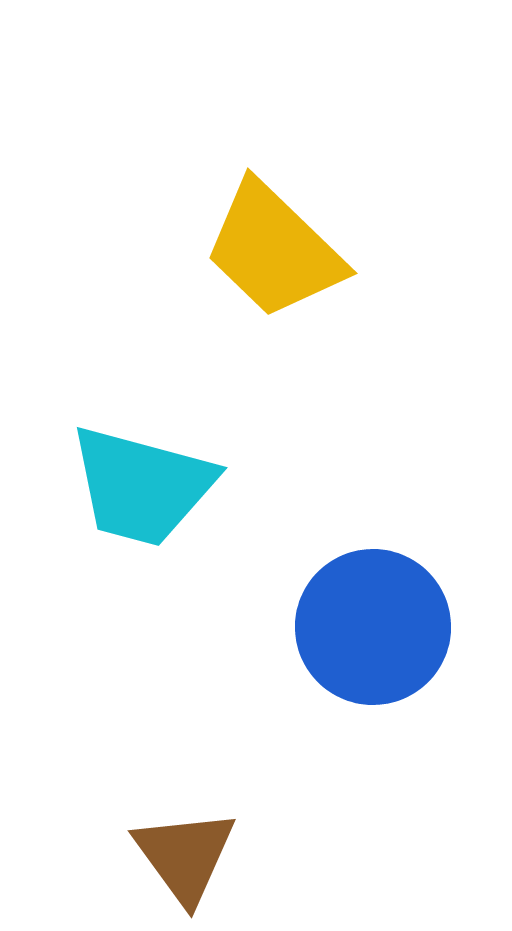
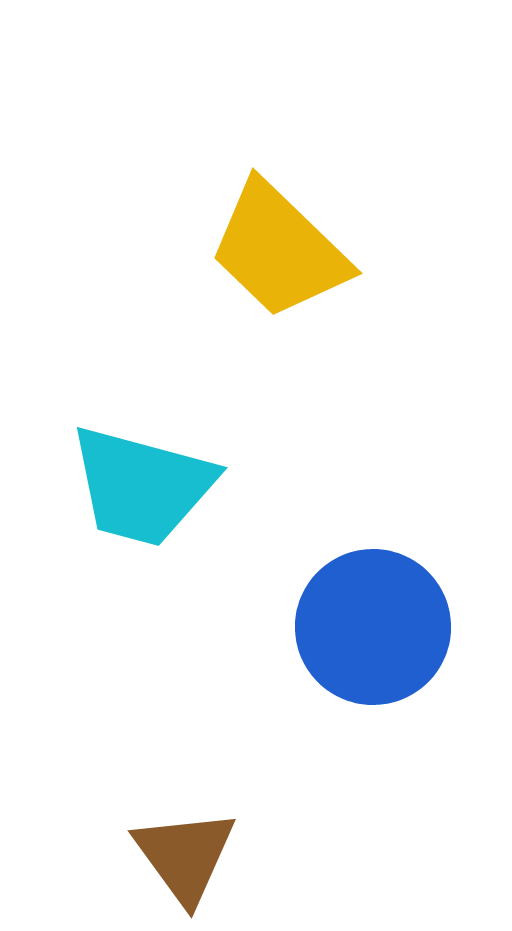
yellow trapezoid: moved 5 px right
